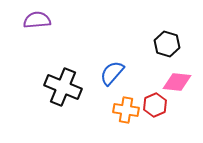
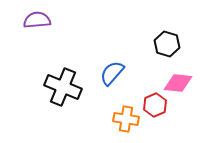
pink diamond: moved 1 px right, 1 px down
orange cross: moved 9 px down
